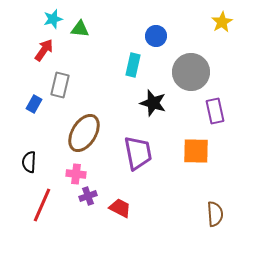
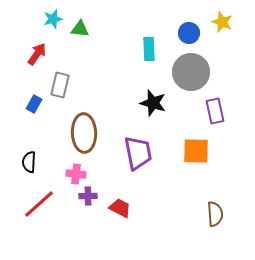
yellow star: rotated 20 degrees counterclockwise
blue circle: moved 33 px right, 3 px up
red arrow: moved 7 px left, 4 px down
cyan rectangle: moved 16 px right, 16 px up; rotated 15 degrees counterclockwise
brown ellipse: rotated 33 degrees counterclockwise
purple cross: rotated 18 degrees clockwise
red line: moved 3 px left, 1 px up; rotated 24 degrees clockwise
